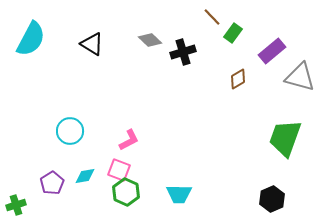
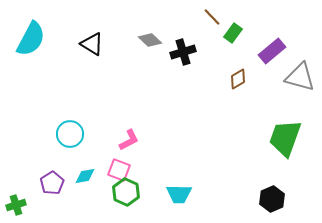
cyan circle: moved 3 px down
